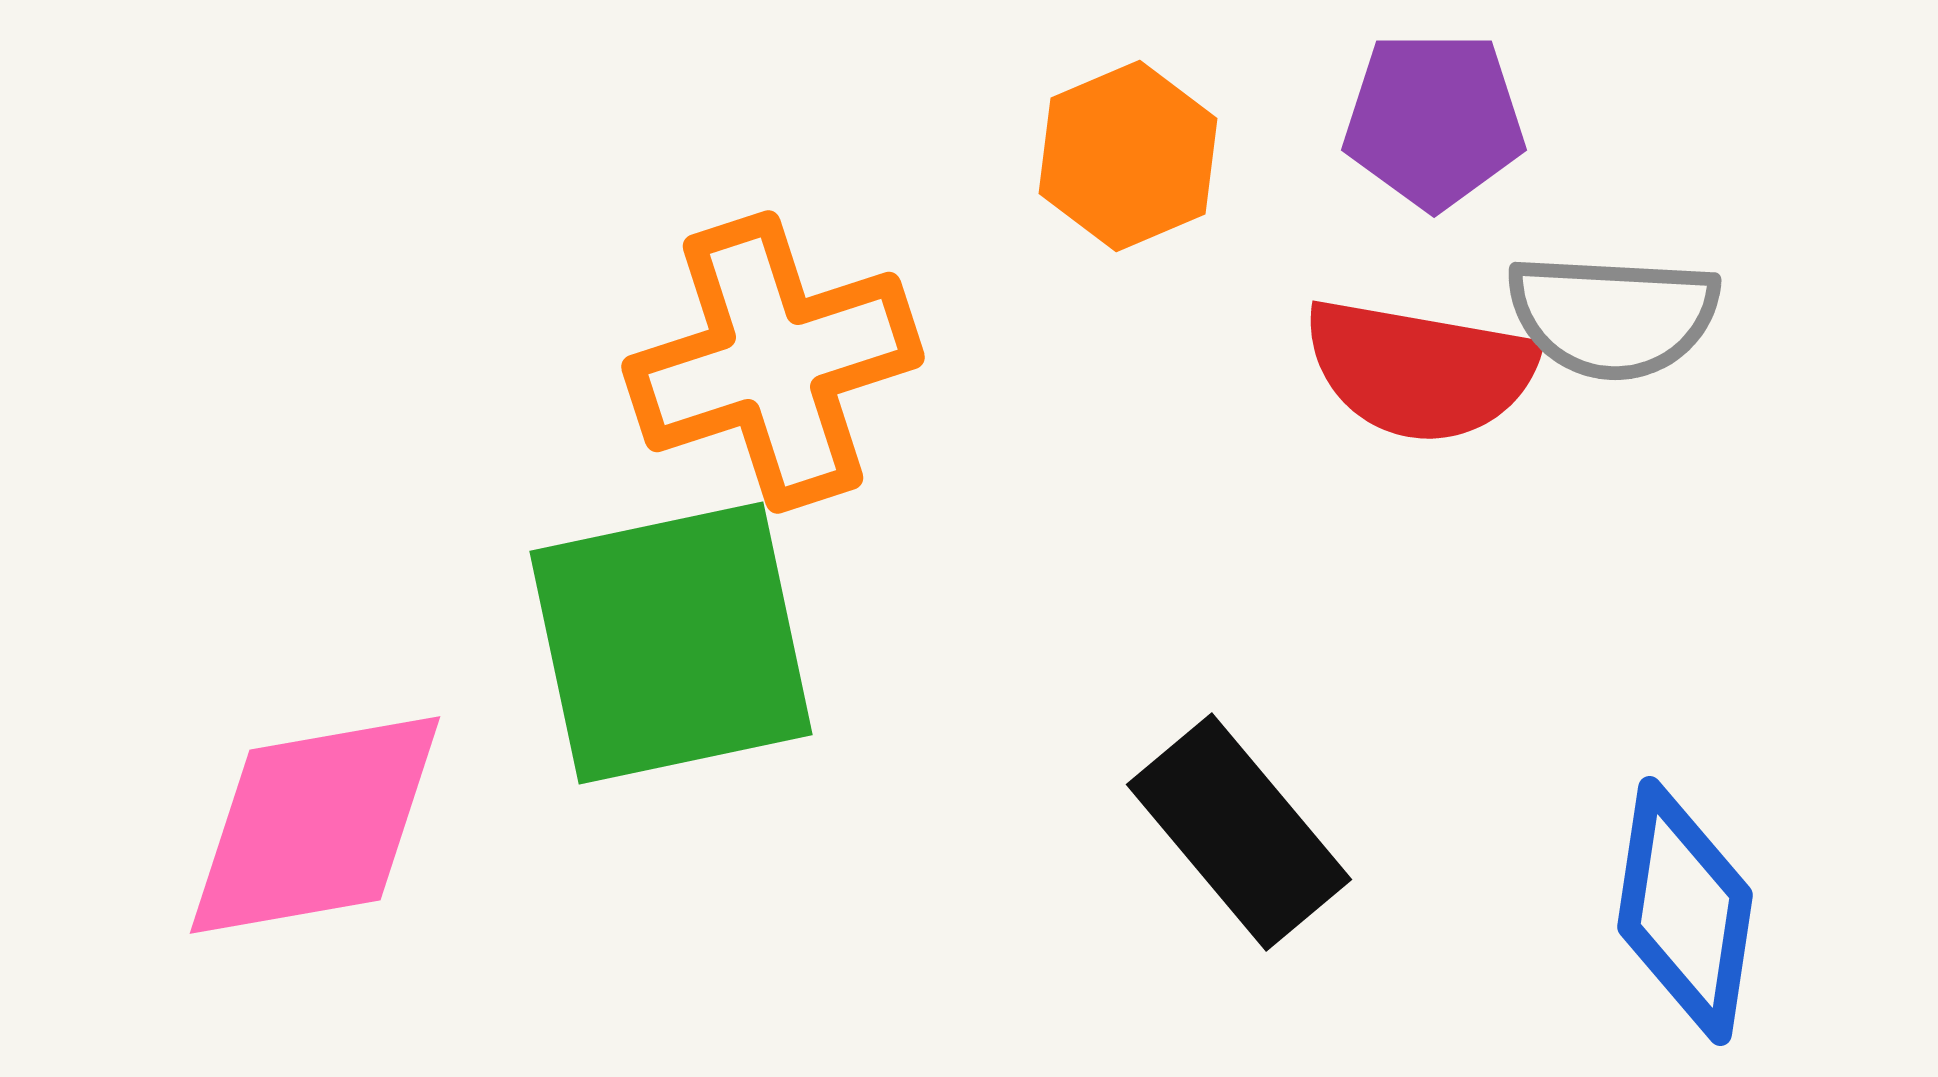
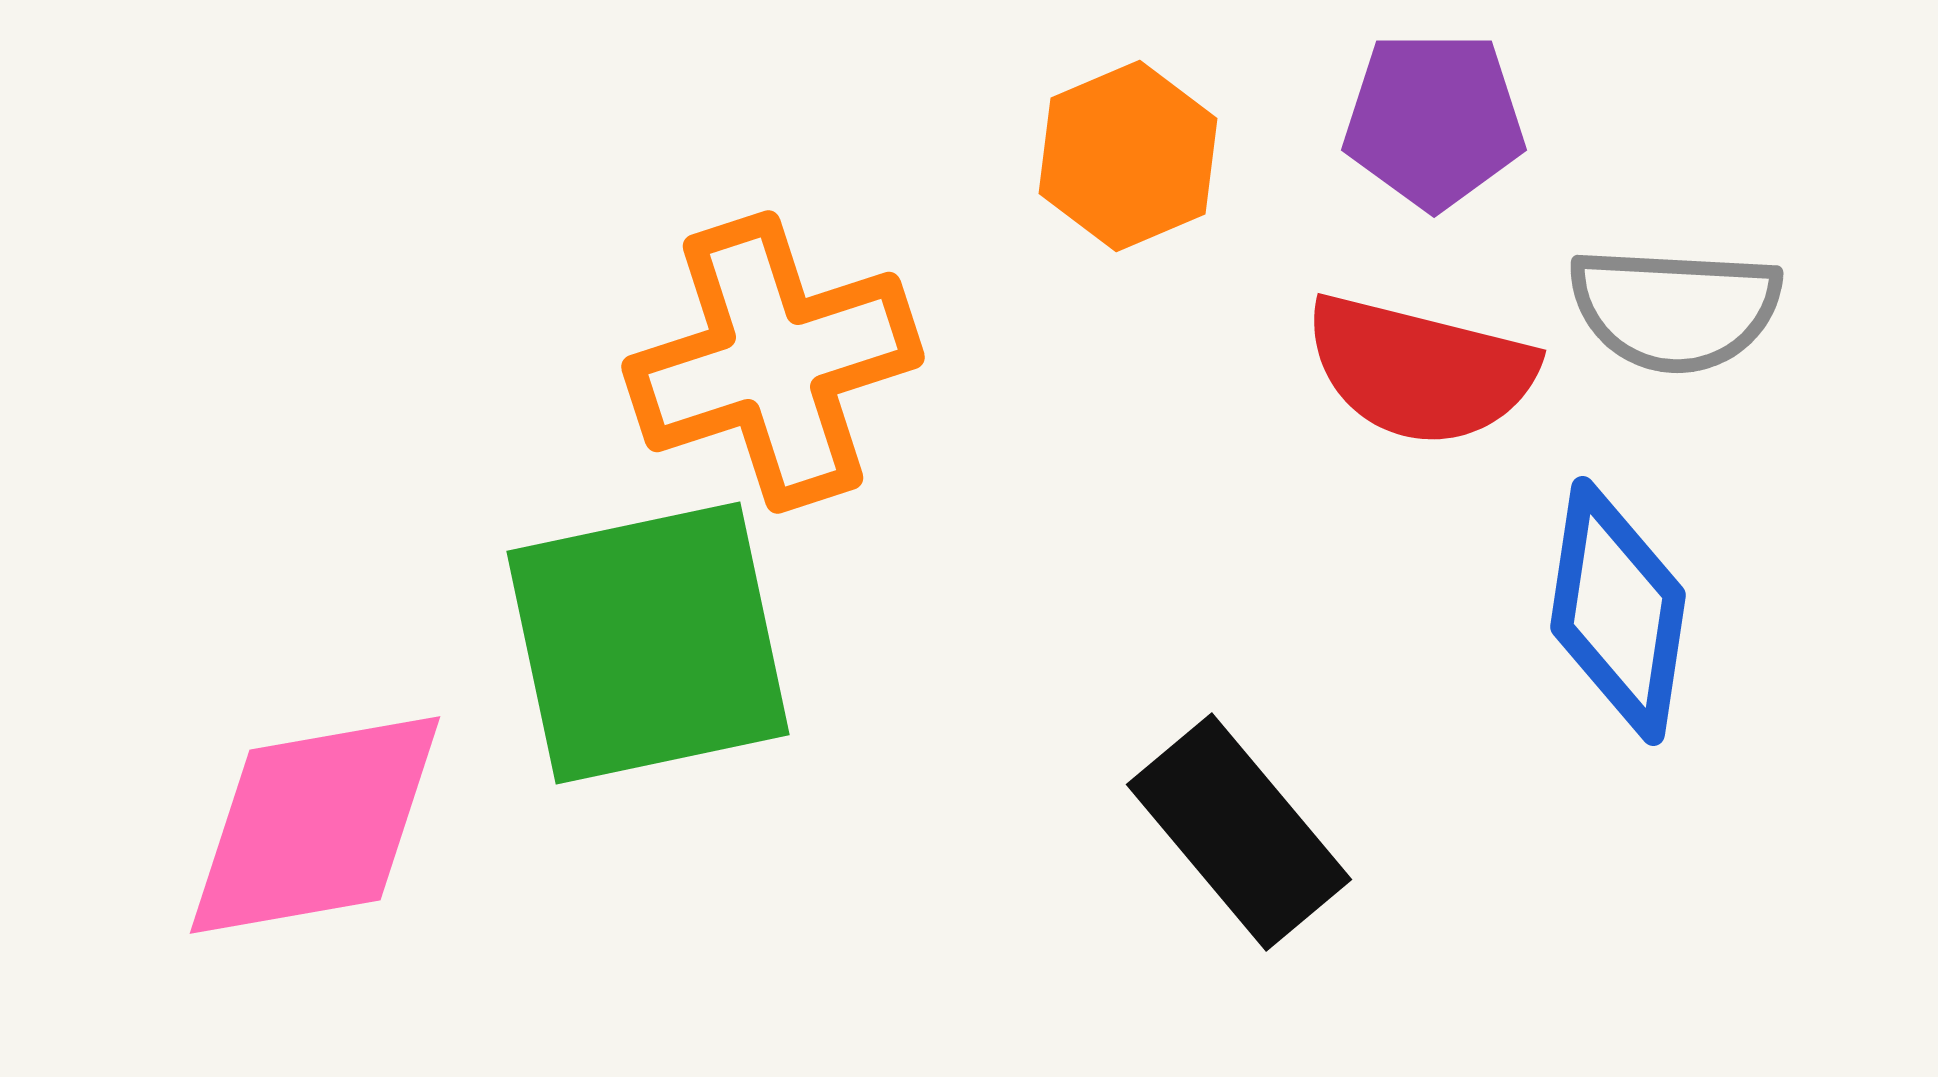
gray semicircle: moved 62 px right, 7 px up
red semicircle: rotated 4 degrees clockwise
green square: moved 23 px left
blue diamond: moved 67 px left, 300 px up
